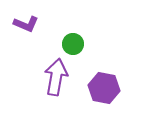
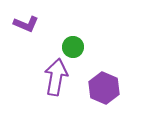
green circle: moved 3 px down
purple hexagon: rotated 12 degrees clockwise
